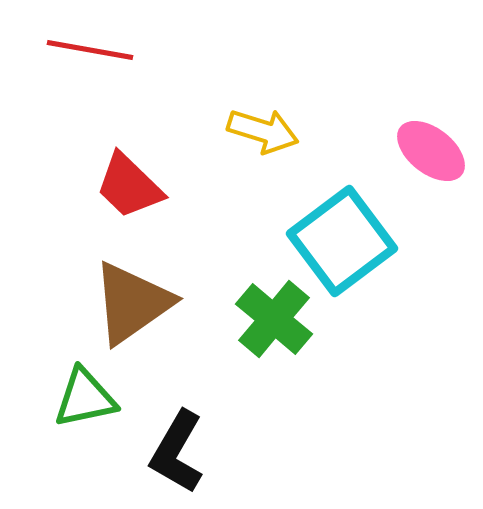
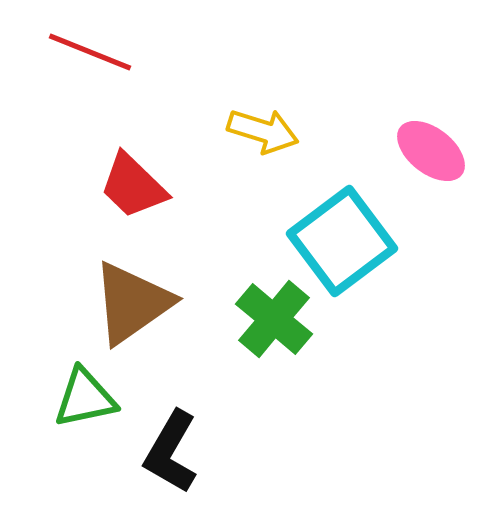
red line: moved 2 px down; rotated 12 degrees clockwise
red trapezoid: moved 4 px right
black L-shape: moved 6 px left
